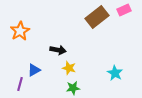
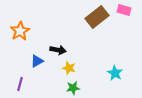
pink rectangle: rotated 40 degrees clockwise
blue triangle: moved 3 px right, 9 px up
